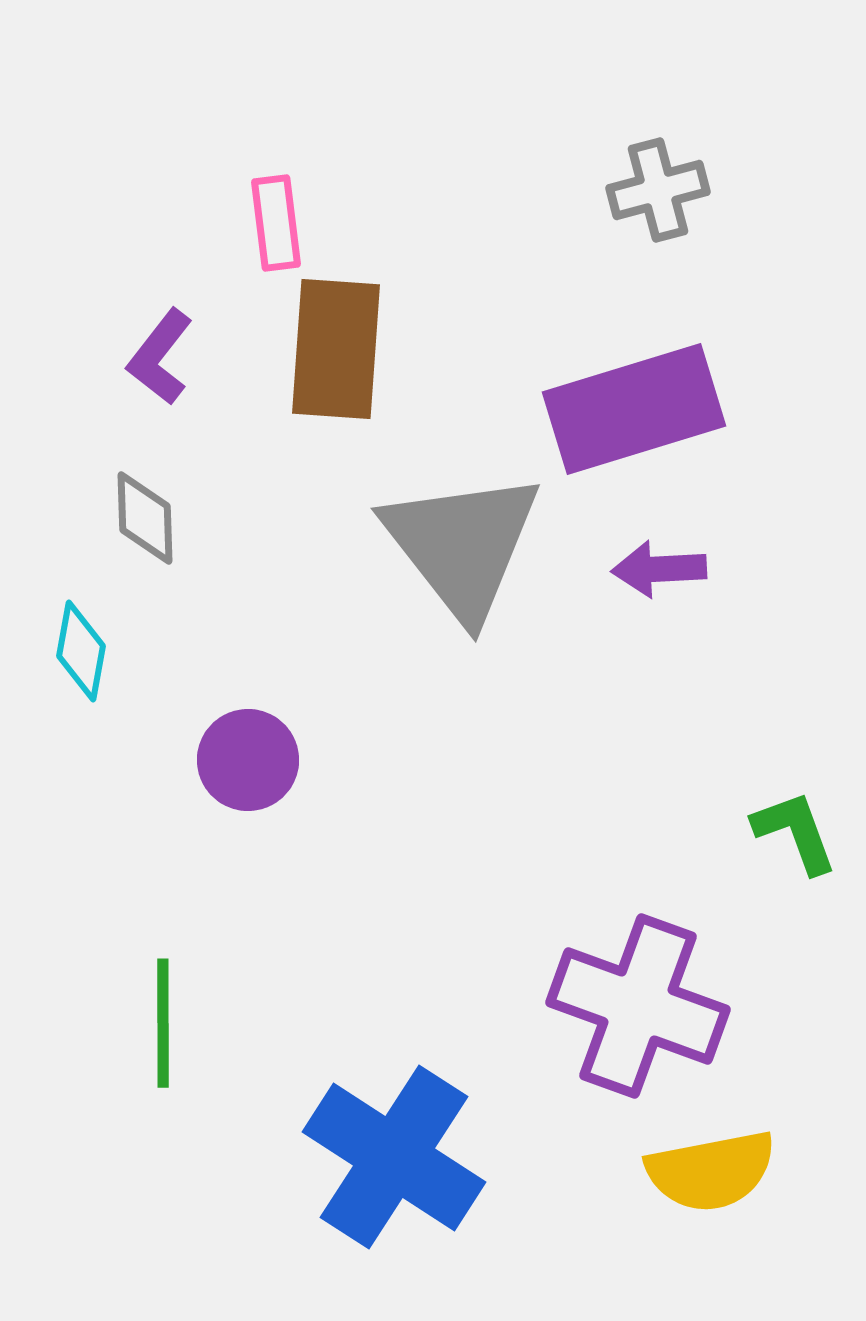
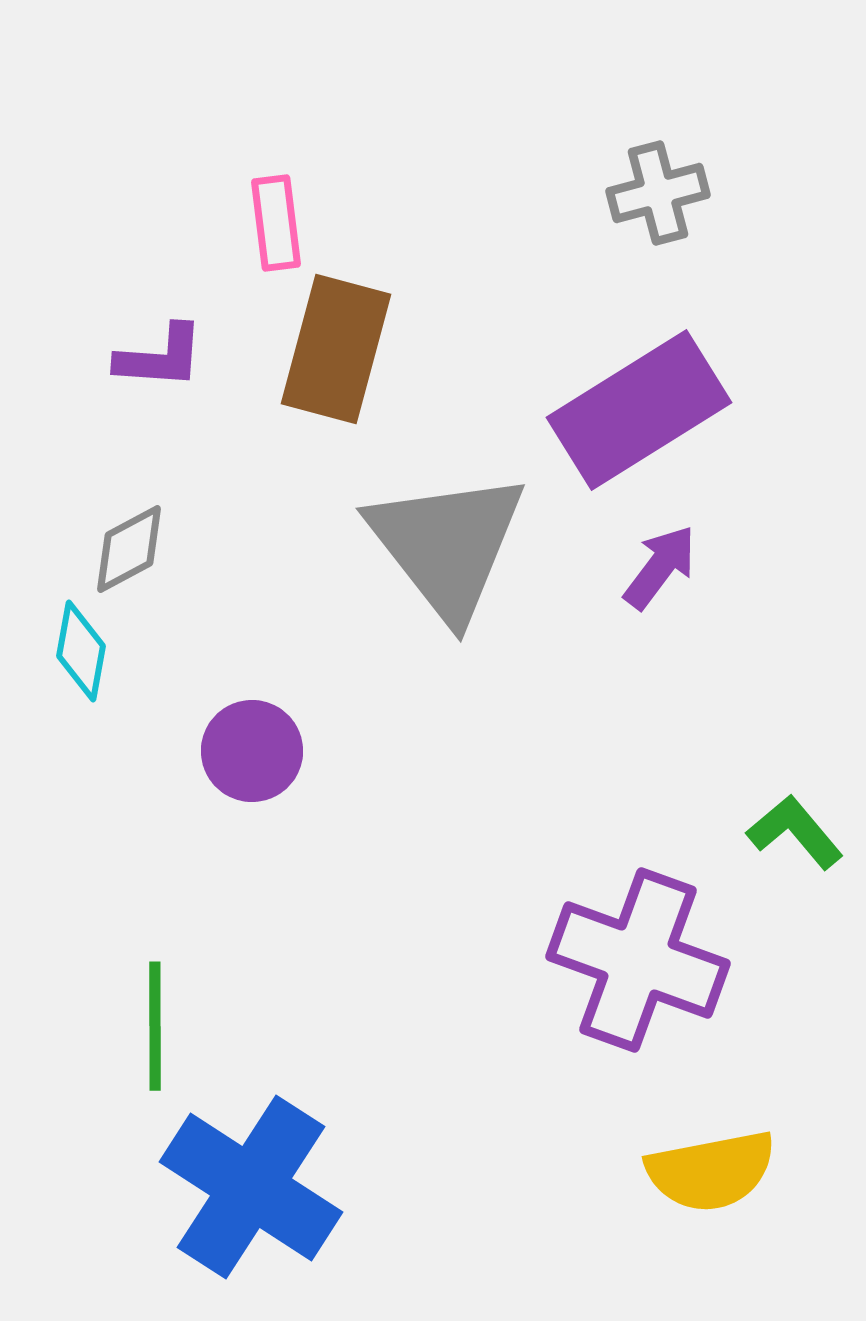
gray cross: moved 3 px down
brown rectangle: rotated 11 degrees clockwise
purple L-shape: rotated 124 degrees counterclockwise
purple rectangle: moved 5 px right, 1 px down; rotated 15 degrees counterclockwise
gray diamond: moved 16 px left, 31 px down; rotated 64 degrees clockwise
gray triangle: moved 15 px left
purple arrow: moved 1 px right, 2 px up; rotated 130 degrees clockwise
purple circle: moved 4 px right, 9 px up
green L-shape: rotated 20 degrees counterclockwise
purple cross: moved 46 px up
green line: moved 8 px left, 3 px down
blue cross: moved 143 px left, 30 px down
